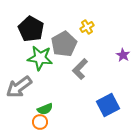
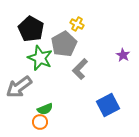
yellow cross: moved 10 px left, 3 px up; rotated 32 degrees counterclockwise
green star: rotated 15 degrees clockwise
